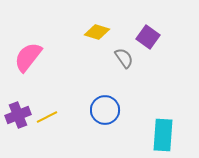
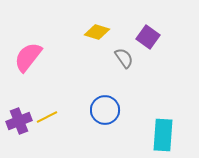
purple cross: moved 1 px right, 6 px down
